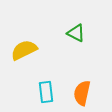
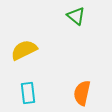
green triangle: moved 17 px up; rotated 12 degrees clockwise
cyan rectangle: moved 18 px left, 1 px down
